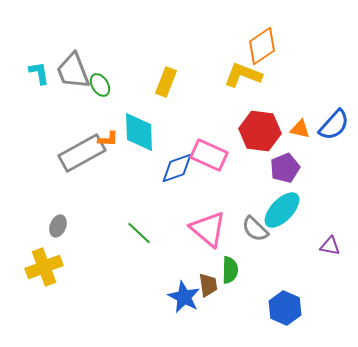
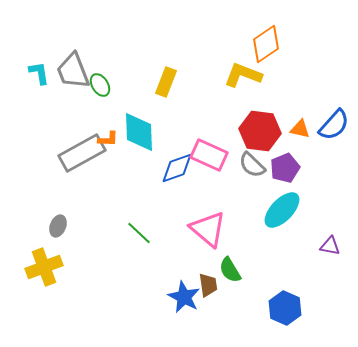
orange diamond: moved 4 px right, 2 px up
gray semicircle: moved 3 px left, 64 px up
green semicircle: rotated 148 degrees clockwise
